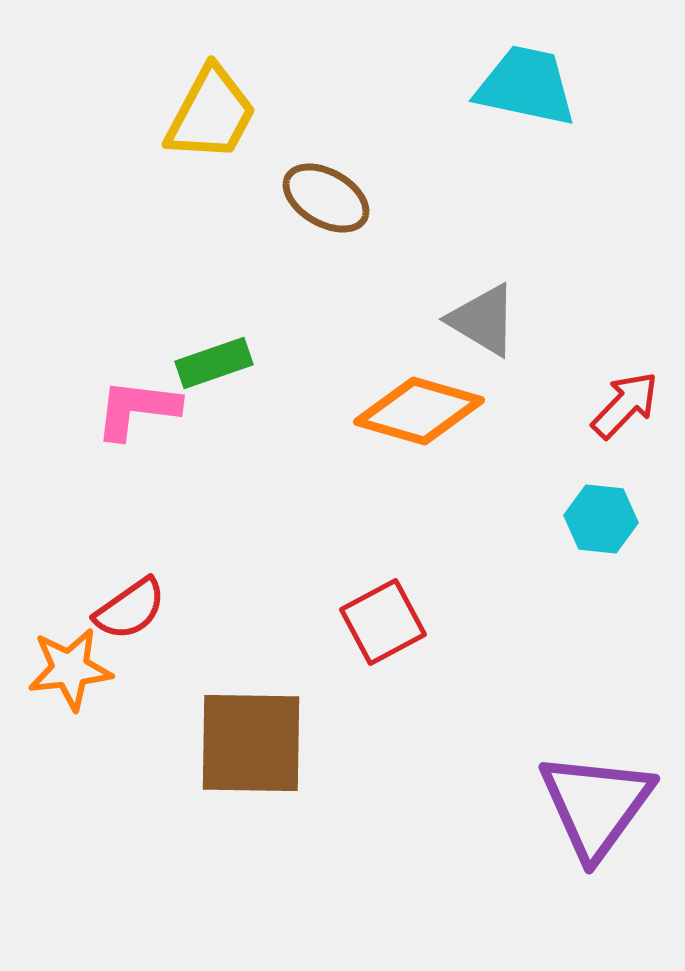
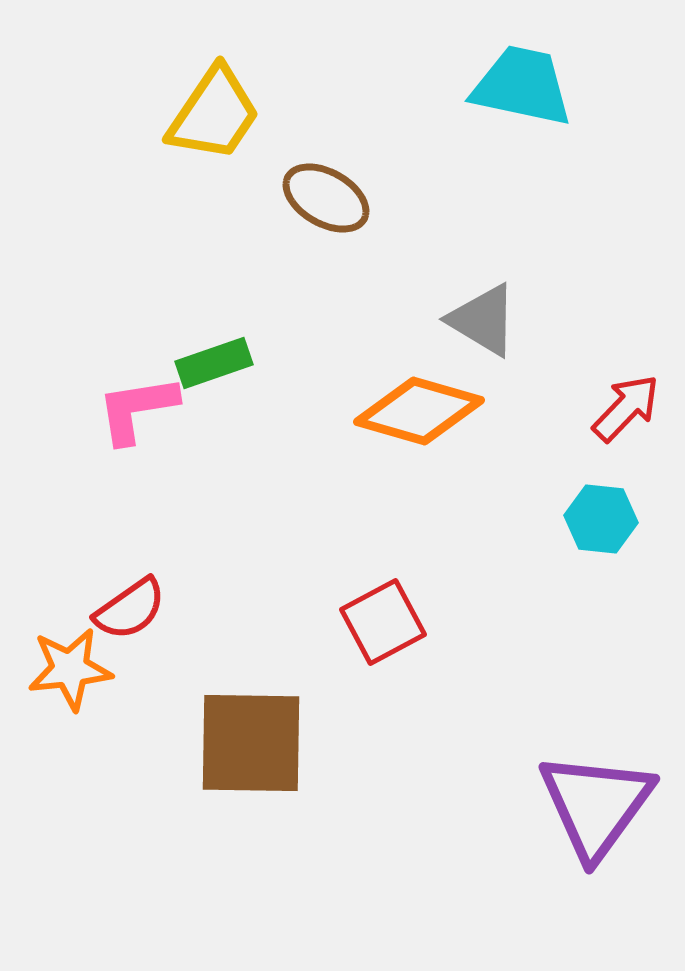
cyan trapezoid: moved 4 px left
yellow trapezoid: moved 3 px right; rotated 6 degrees clockwise
red arrow: moved 1 px right, 3 px down
pink L-shape: rotated 16 degrees counterclockwise
